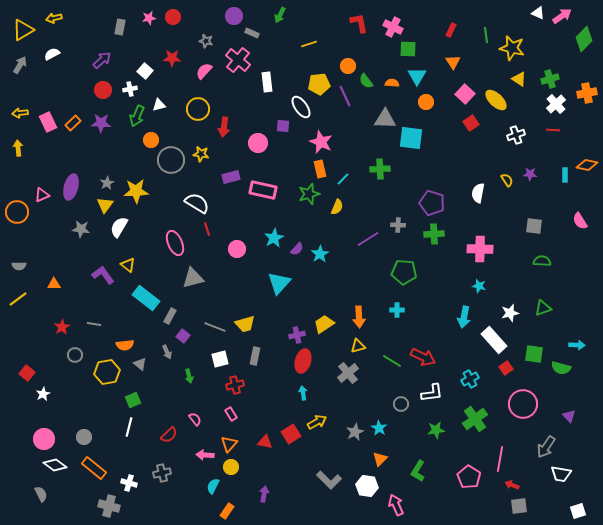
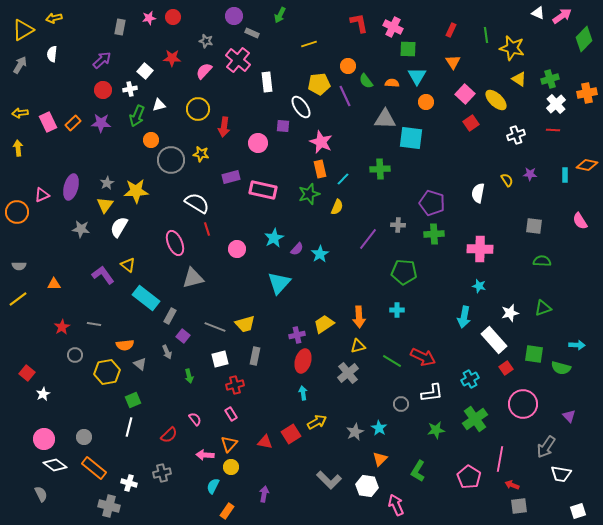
white semicircle at (52, 54): rotated 56 degrees counterclockwise
purple line at (368, 239): rotated 20 degrees counterclockwise
